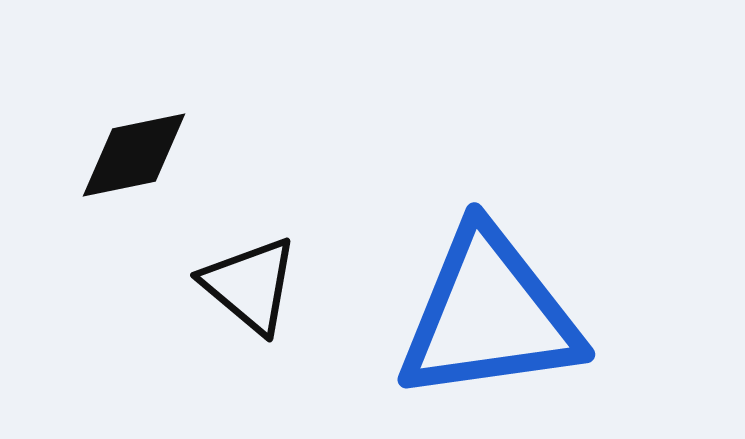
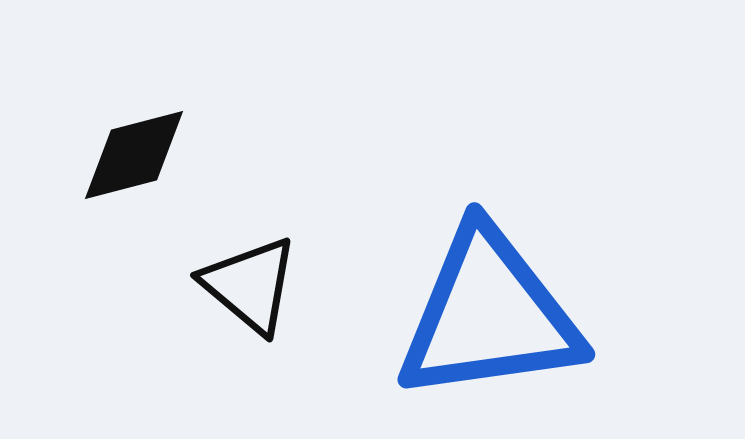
black diamond: rotated 3 degrees counterclockwise
